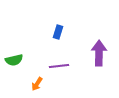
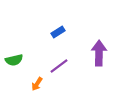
blue rectangle: rotated 40 degrees clockwise
purple line: rotated 30 degrees counterclockwise
